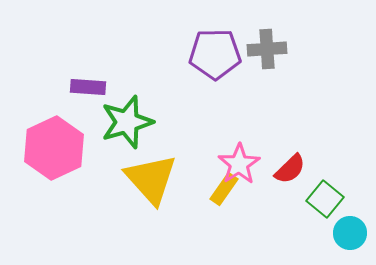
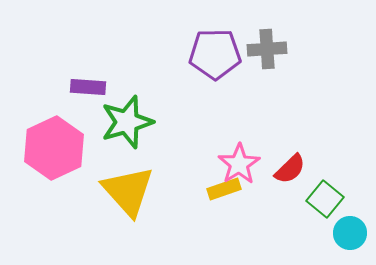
yellow triangle: moved 23 px left, 12 px down
yellow rectangle: rotated 36 degrees clockwise
